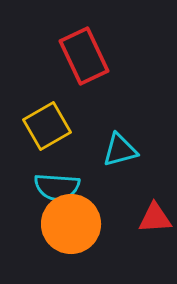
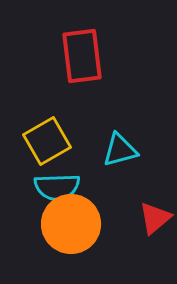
red rectangle: moved 2 px left; rotated 18 degrees clockwise
yellow square: moved 15 px down
cyan semicircle: rotated 6 degrees counterclockwise
red triangle: rotated 36 degrees counterclockwise
